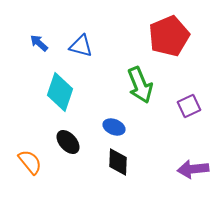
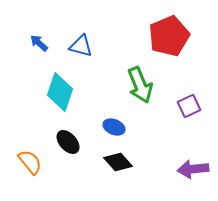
black diamond: rotated 44 degrees counterclockwise
